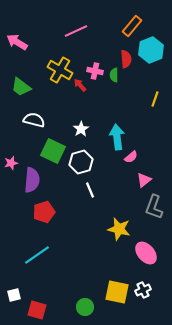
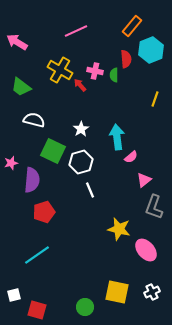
pink ellipse: moved 3 px up
white cross: moved 9 px right, 2 px down
